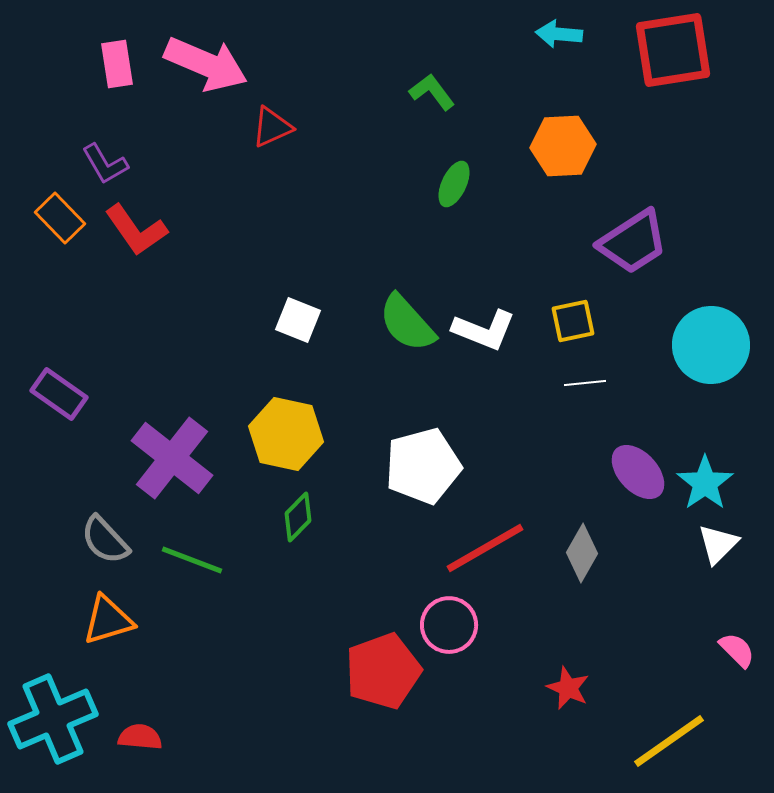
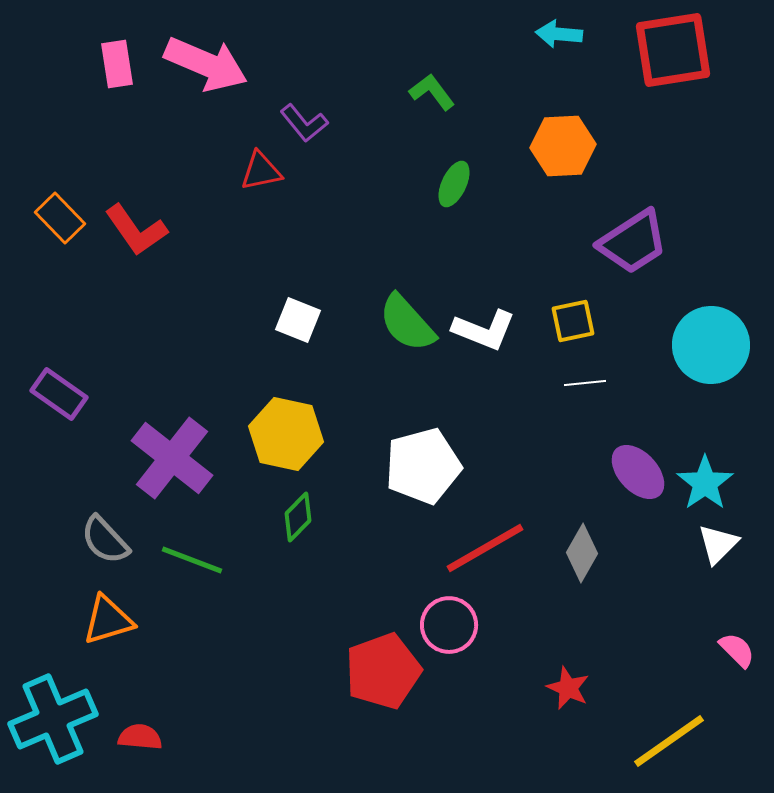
red triangle: moved 11 px left, 44 px down; rotated 12 degrees clockwise
purple L-shape: moved 199 px right, 41 px up; rotated 9 degrees counterclockwise
